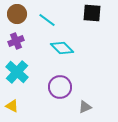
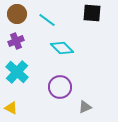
yellow triangle: moved 1 px left, 2 px down
